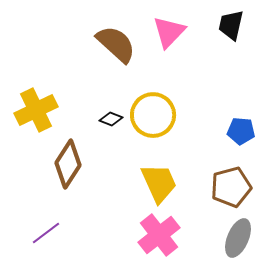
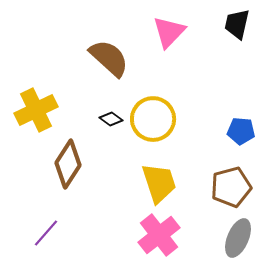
black trapezoid: moved 6 px right, 1 px up
brown semicircle: moved 7 px left, 14 px down
yellow circle: moved 4 px down
black diamond: rotated 15 degrees clockwise
yellow trapezoid: rotated 6 degrees clockwise
purple line: rotated 12 degrees counterclockwise
